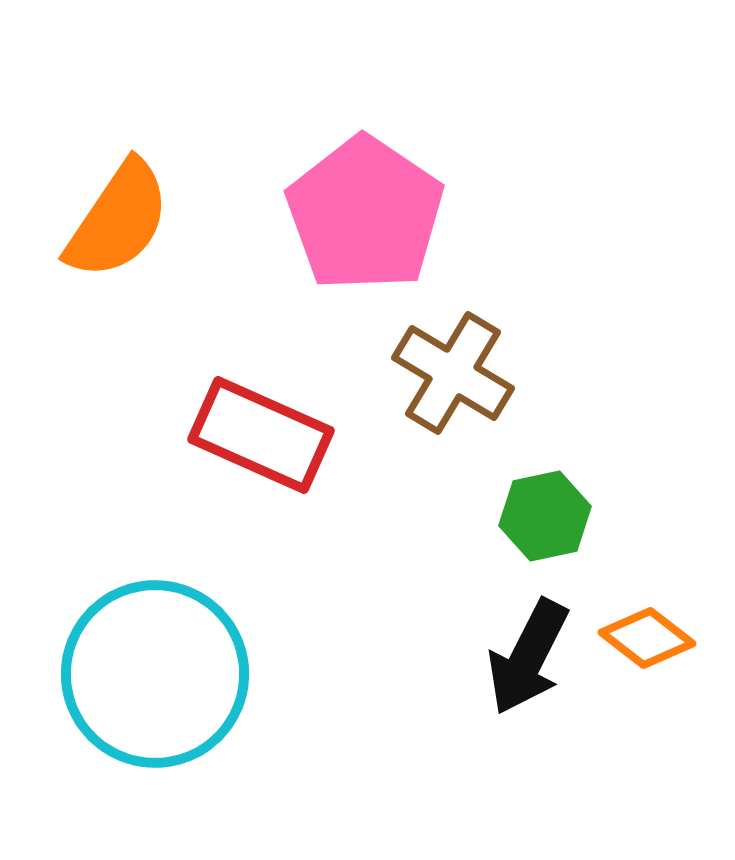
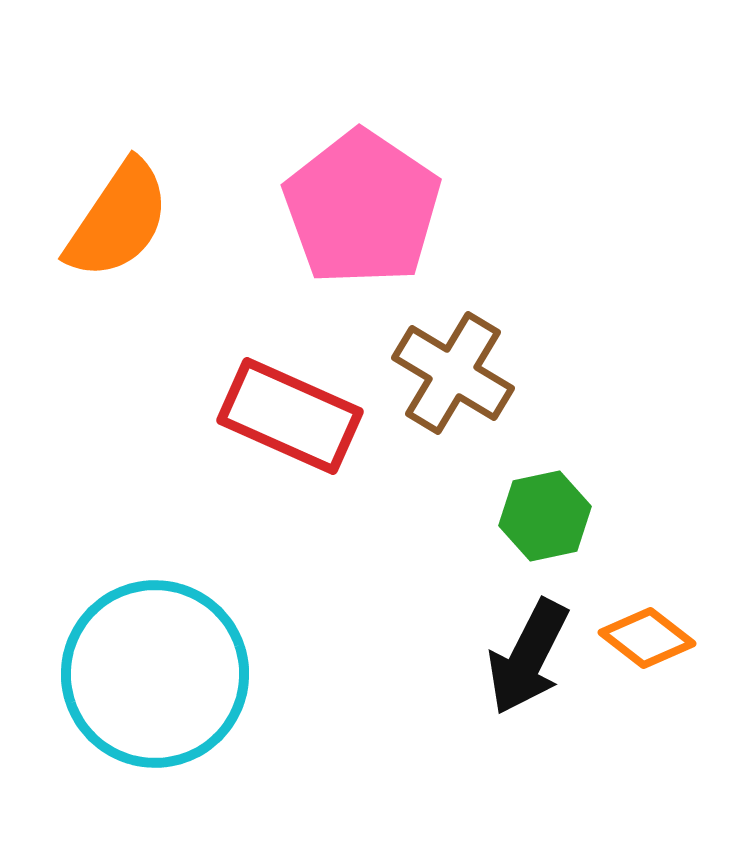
pink pentagon: moved 3 px left, 6 px up
red rectangle: moved 29 px right, 19 px up
